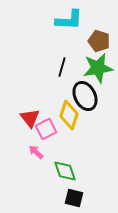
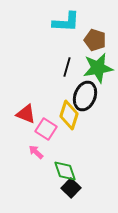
cyan L-shape: moved 3 px left, 2 px down
brown pentagon: moved 4 px left, 1 px up
black line: moved 5 px right
black ellipse: rotated 48 degrees clockwise
red triangle: moved 4 px left, 4 px up; rotated 30 degrees counterclockwise
pink square: rotated 30 degrees counterclockwise
black square: moved 3 px left, 10 px up; rotated 30 degrees clockwise
